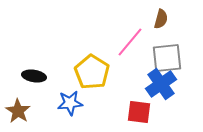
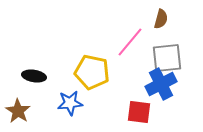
yellow pentagon: rotated 20 degrees counterclockwise
blue cross: rotated 8 degrees clockwise
